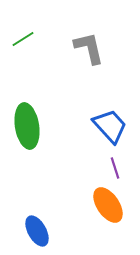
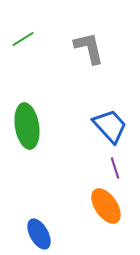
orange ellipse: moved 2 px left, 1 px down
blue ellipse: moved 2 px right, 3 px down
